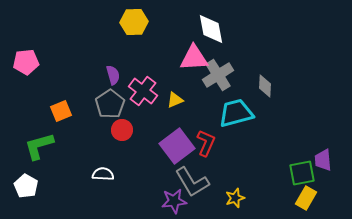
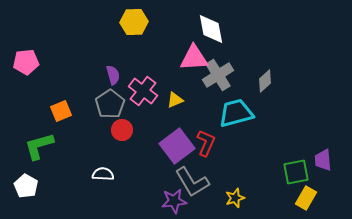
gray diamond: moved 5 px up; rotated 45 degrees clockwise
green square: moved 6 px left, 1 px up
